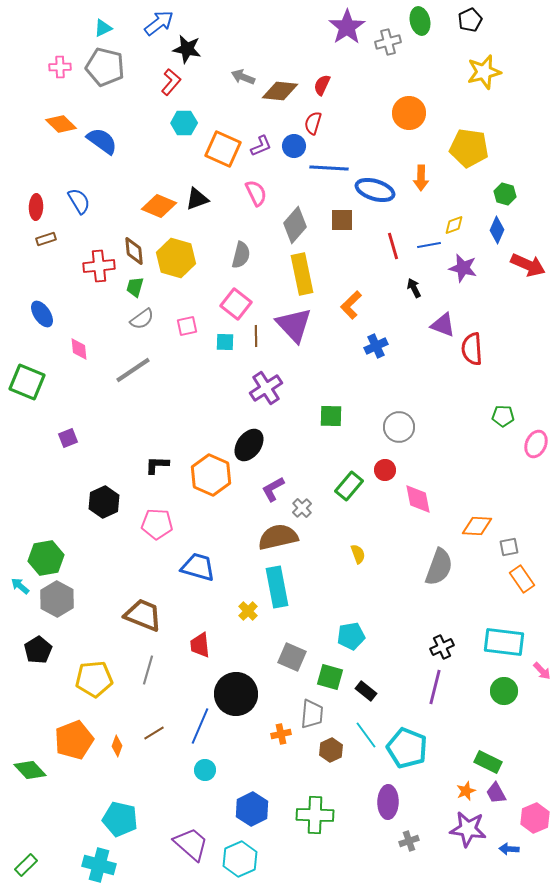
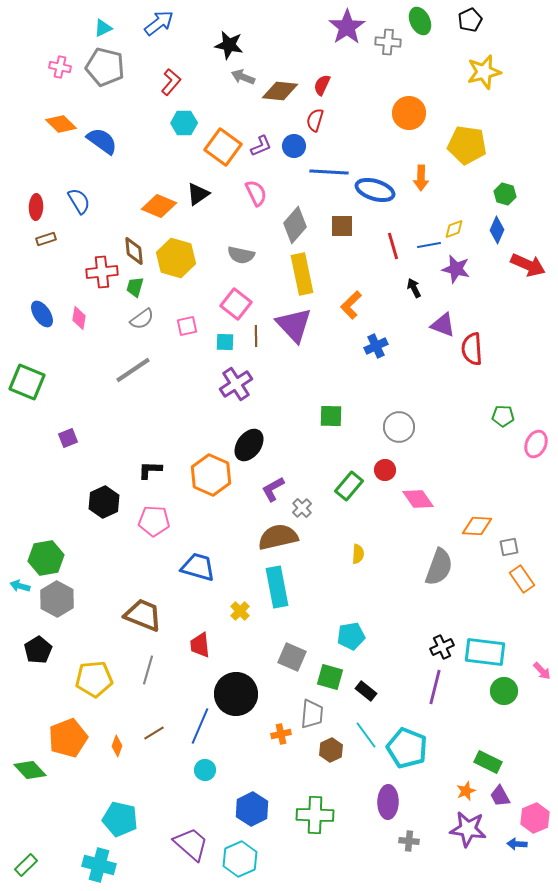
green ellipse at (420, 21): rotated 12 degrees counterclockwise
gray cross at (388, 42): rotated 20 degrees clockwise
black star at (187, 49): moved 42 px right, 4 px up
pink cross at (60, 67): rotated 15 degrees clockwise
red semicircle at (313, 123): moved 2 px right, 3 px up
yellow pentagon at (469, 148): moved 2 px left, 3 px up
orange square at (223, 149): moved 2 px up; rotated 12 degrees clockwise
blue line at (329, 168): moved 4 px down
black triangle at (197, 199): moved 1 px right, 5 px up; rotated 15 degrees counterclockwise
brown square at (342, 220): moved 6 px down
yellow diamond at (454, 225): moved 4 px down
gray semicircle at (241, 255): rotated 88 degrees clockwise
red cross at (99, 266): moved 3 px right, 6 px down
purple star at (463, 268): moved 7 px left, 1 px down
pink diamond at (79, 349): moved 31 px up; rotated 15 degrees clockwise
purple cross at (266, 388): moved 30 px left, 4 px up
black L-shape at (157, 465): moved 7 px left, 5 px down
pink diamond at (418, 499): rotated 24 degrees counterclockwise
pink pentagon at (157, 524): moved 3 px left, 3 px up
yellow semicircle at (358, 554): rotated 24 degrees clockwise
cyan arrow at (20, 586): rotated 24 degrees counterclockwise
yellow cross at (248, 611): moved 8 px left
cyan rectangle at (504, 642): moved 19 px left, 10 px down
orange pentagon at (74, 740): moved 6 px left, 2 px up
purple trapezoid at (496, 793): moved 4 px right, 3 px down
gray cross at (409, 841): rotated 24 degrees clockwise
blue arrow at (509, 849): moved 8 px right, 5 px up
